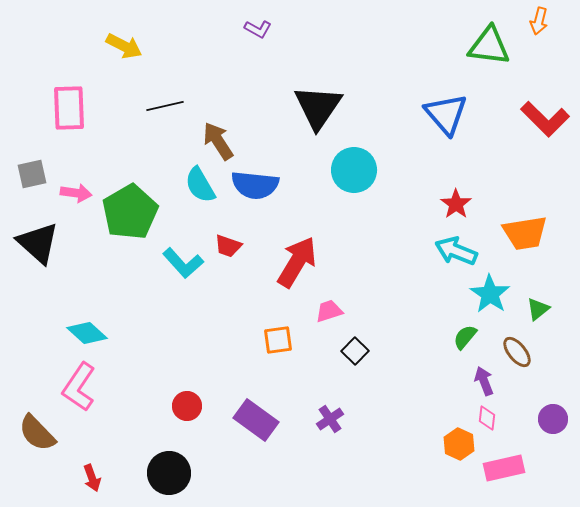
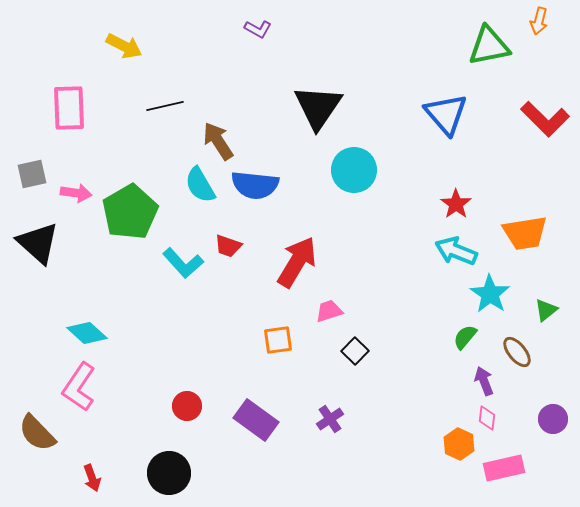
green triangle at (489, 46): rotated 18 degrees counterclockwise
green triangle at (538, 309): moved 8 px right, 1 px down
